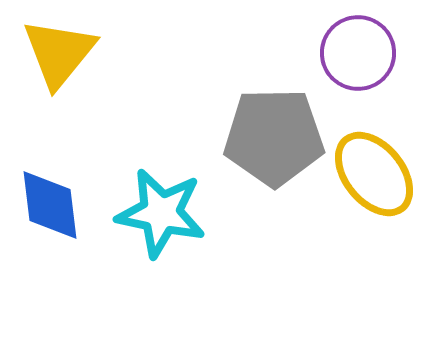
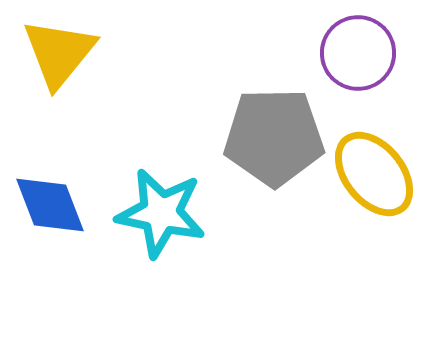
blue diamond: rotated 14 degrees counterclockwise
